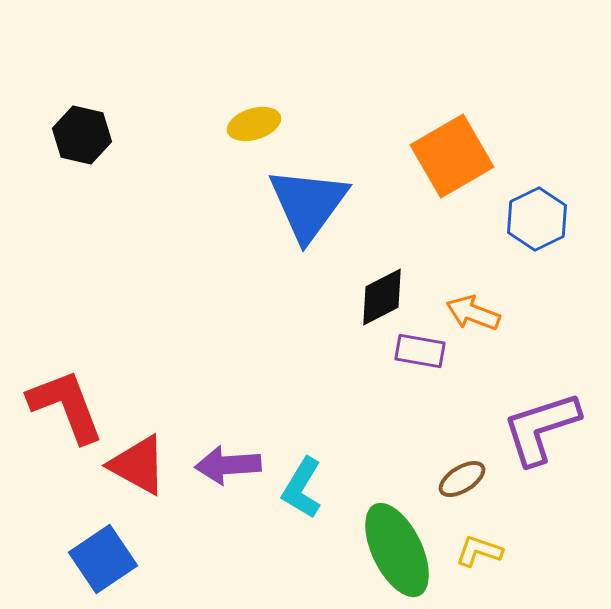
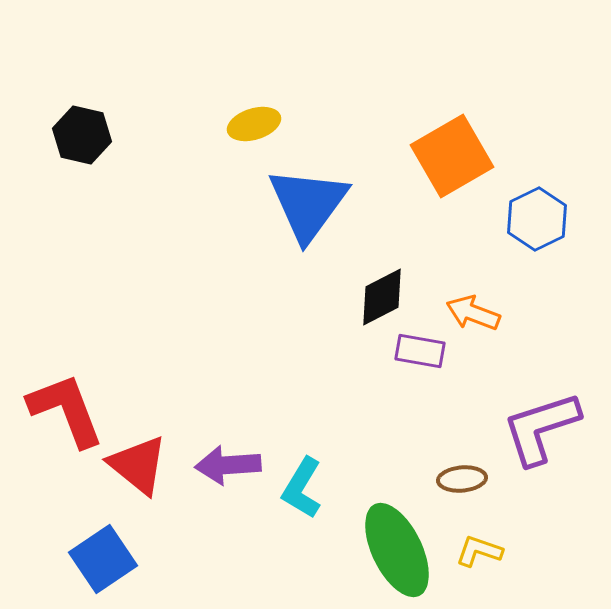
red L-shape: moved 4 px down
red triangle: rotated 10 degrees clockwise
brown ellipse: rotated 27 degrees clockwise
